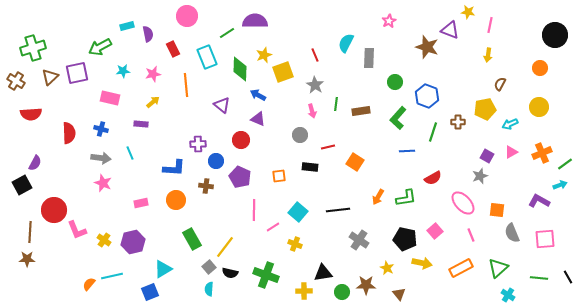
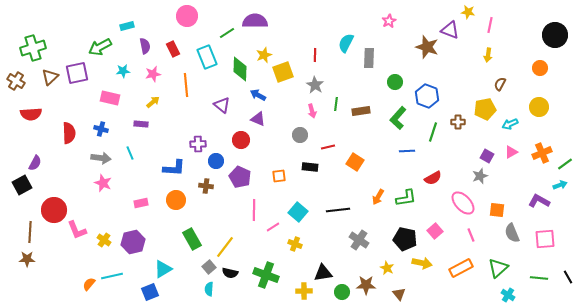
purple semicircle at (148, 34): moved 3 px left, 12 px down
red line at (315, 55): rotated 24 degrees clockwise
